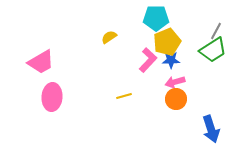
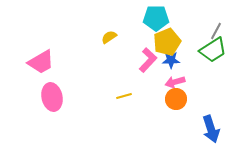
pink ellipse: rotated 16 degrees counterclockwise
